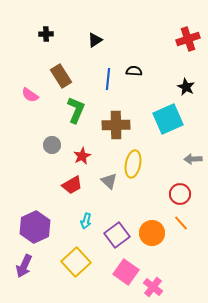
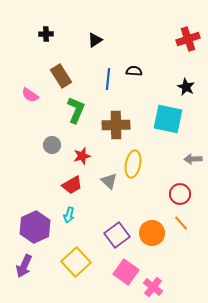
cyan square: rotated 36 degrees clockwise
red star: rotated 12 degrees clockwise
cyan arrow: moved 17 px left, 6 px up
